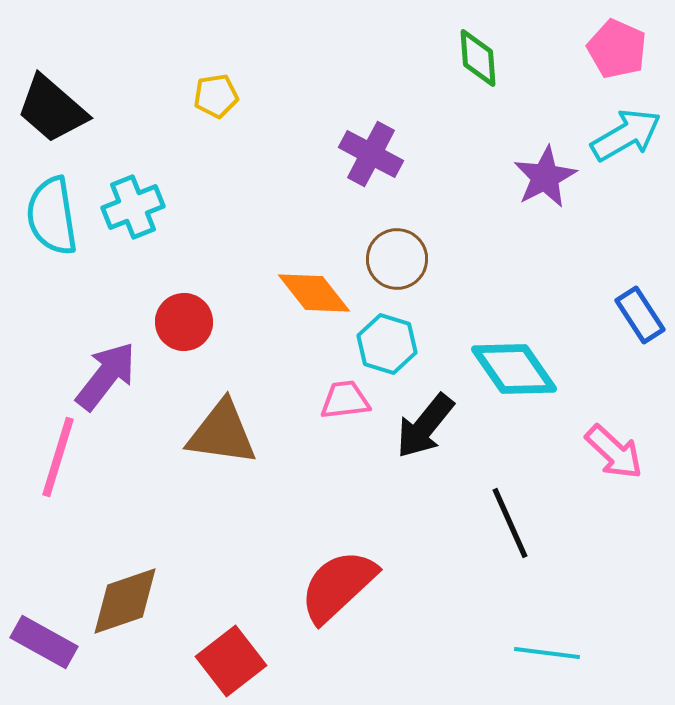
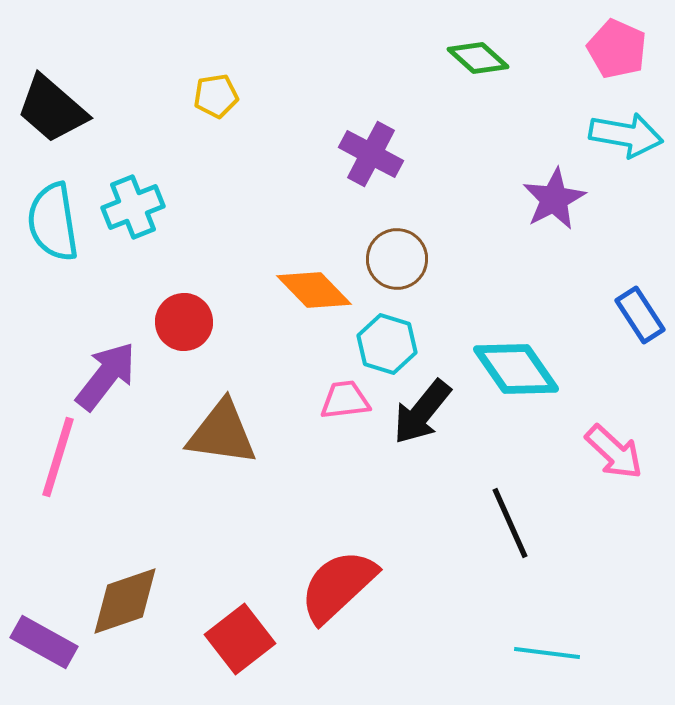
green diamond: rotated 44 degrees counterclockwise
cyan arrow: rotated 40 degrees clockwise
purple star: moved 9 px right, 22 px down
cyan semicircle: moved 1 px right, 6 px down
orange diamond: moved 3 px up; rotated 6 degrees counterclockwise
cyan diamond: moved 2 px right
black arrow: moved 3 px left, 14 px up
red square: moved 9 px right, 22 px up
